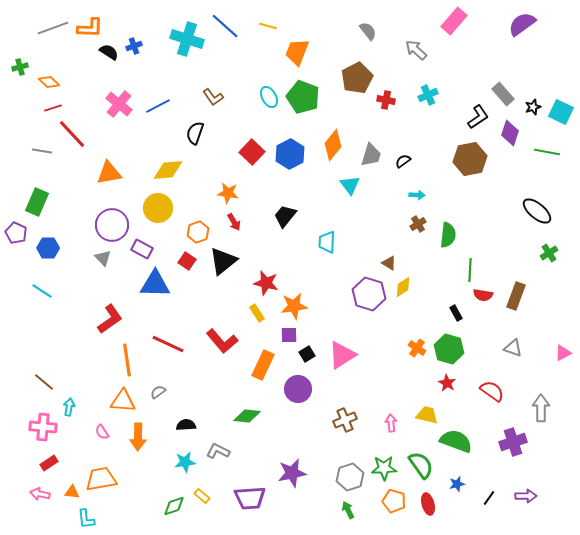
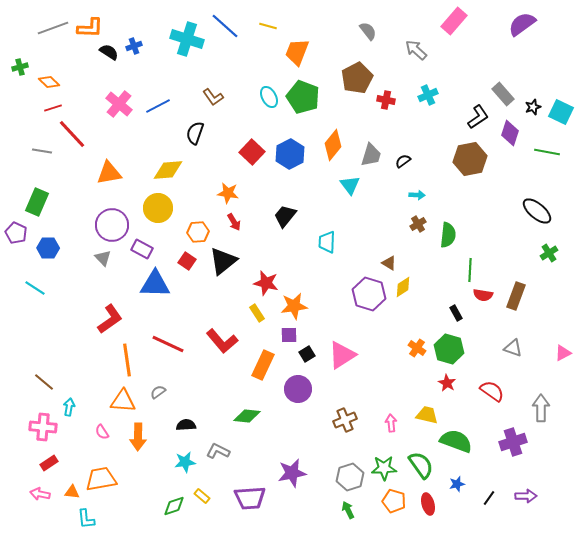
orange hexagon at (198, 232): rotated 15 degrees clockwise
cyan line at (42, 291): moved 7 px left, 3 px up
